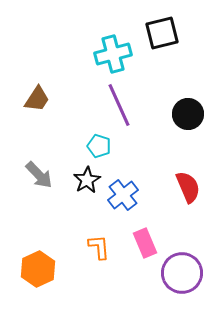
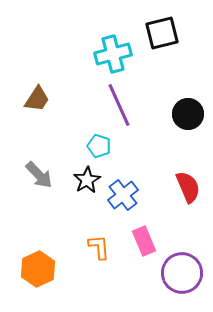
pink rectangle: moved 1 px left, 2 px up
